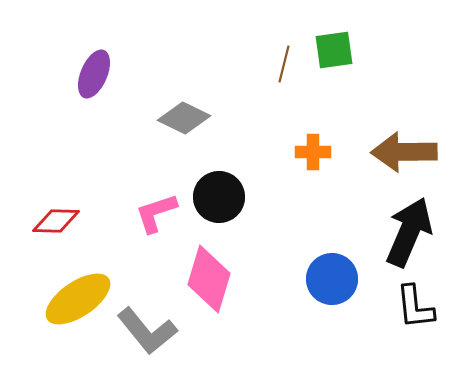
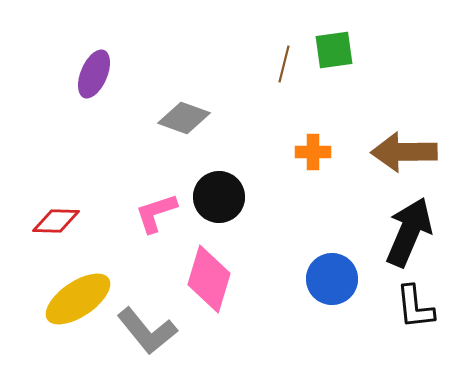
gray diamond: rotated 6 degrees counterclockwise
